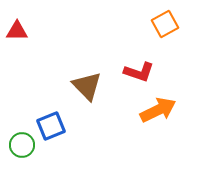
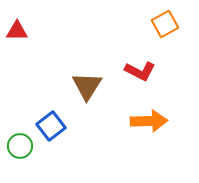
red L-shape: moved 1 px right, 1 px up; rotated 8 degrees clockwise
brown triangle: rotated 16 degrees clockwise
orange arrow: moved 9 px left, 11 px down; rotated 24 degrees clockwise
blue square: rotated 16 degrees counterclockwise
green circle: moved 2 px left, 1 px down
